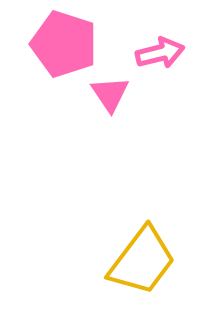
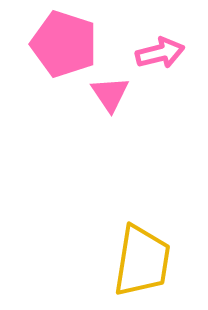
yellow trapezoid: rotated 28 degrees counterclockwise
